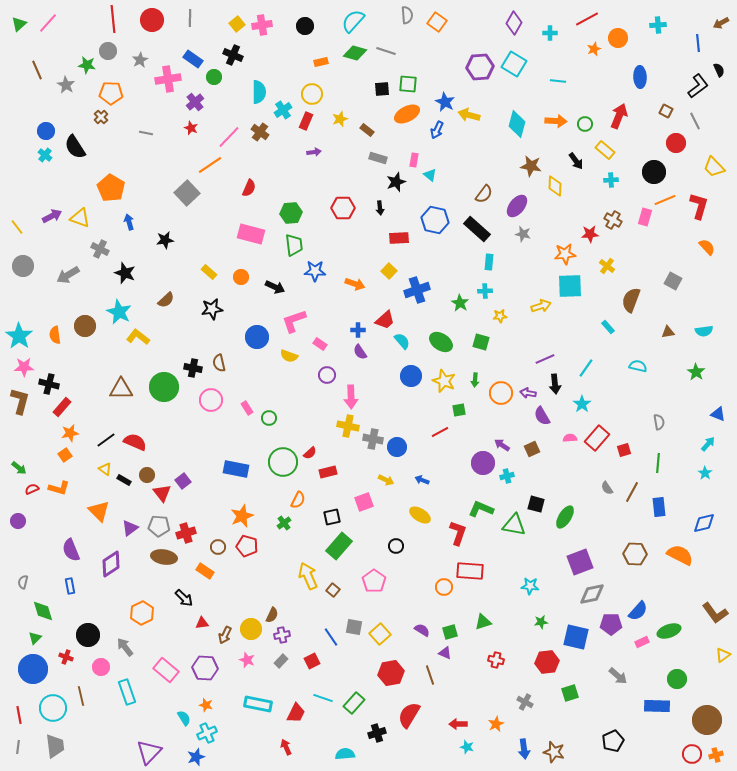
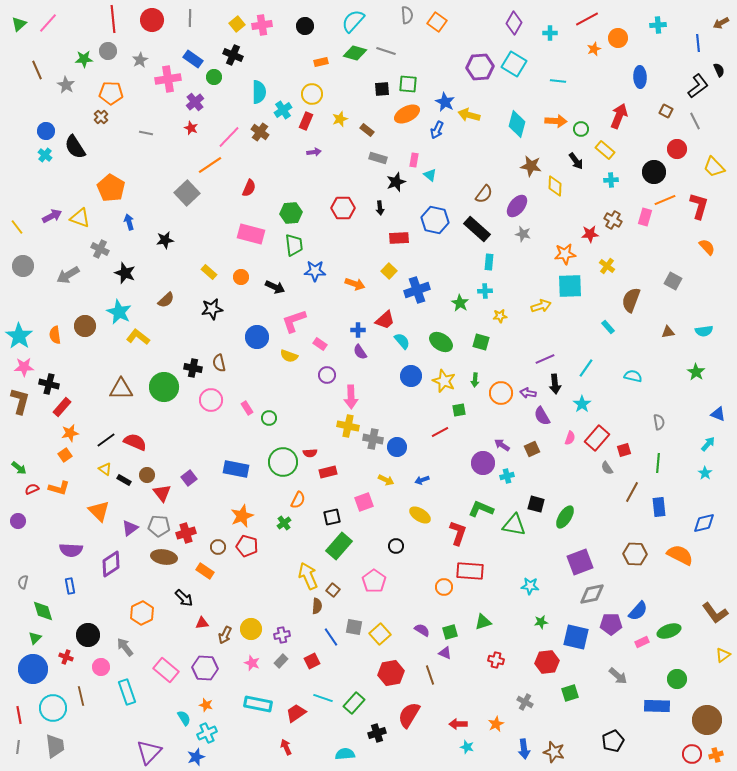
green star at (87, 65): moved 3 px left, 6 px up; rotated 12 degrees counterclockwise
green circle at (585, 124): moved 4 px left, 5 px down
red circle at (676, 143): moved 1 px right, 6 px down
cyan semicircle at (638, 366): moved 5 px left, 10 px down
pink semicircle at (570, 438): rotated 112 degrees clockwise
red semicircle at (310, 453): rotated 40 degrees clockwise
blue arrow at (422, 480): rotated 40 degrees counterclockwise
purple square at (183, 481): moved 6 px right, 3 px up
gray semicircle at (607, 488): moved 20 px up
purple semicircle at (71, 550): rotated 65 degrees counterclockwise
brown semicircle at (272, 615): moved 45 px right, 9 px up; rotated 21 degrees counterclockwise
pink star at (247, 660): moved 5 px right, 3 px down
red trapezoid at (296, 713): rotated 150 degrees counterclockwise
